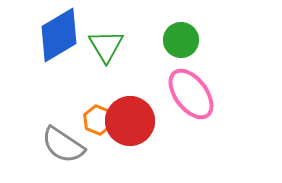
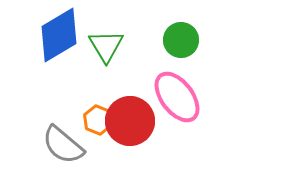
pink ellipse: moved 14 px left, 3 px down
gray semicircle: rotated 6 degrees clockwise
